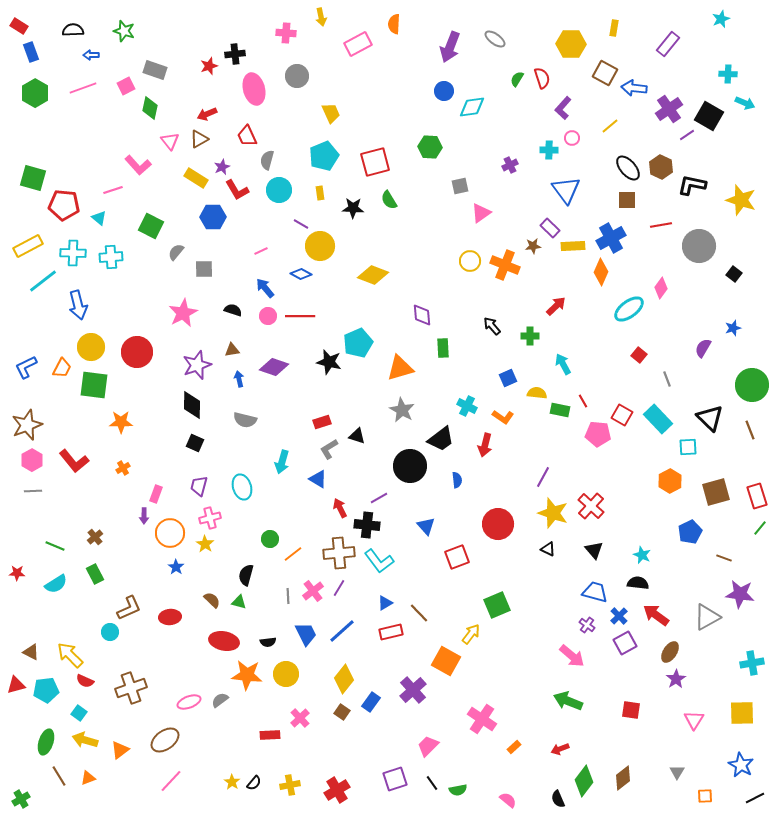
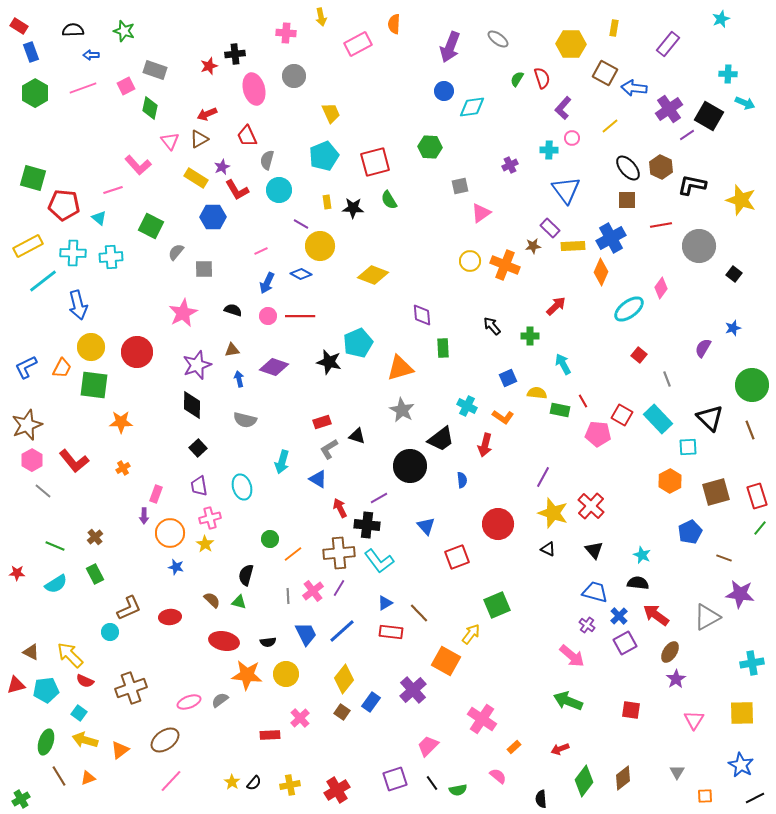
gray ellipse at (495, 39): moved 3 px right
gray circle at (297, 76): moved 3 px left
yellow rectangle at (320, 193): moved 7 px right, 9 px down
blue arrow at (265, 288): moved 2 px right, 5 px up; rotated 115 degrees counterclockwise
black square at (195, 443): moved 3 px right, 5 px down; rotated 24 degrees clockwise
blue semicircle at (457, 480): moved 5 px right
purple trapezoid at (199, 486): rotated 25 degrees counterclockwise
gray line at (33, 491): moved 10 px right; rotated 42 degrees clockwise
blue star at (176, 567): rotated 21 degrees counterclockwise
red rectangle at (391, 632): rotated 20 degrees clockwise
black semicircle at (558, 799): moved 17 px left; rotated 18 degrees clockwise
pink semicircle at (508, 800): moved 10 px left, 24 px up
